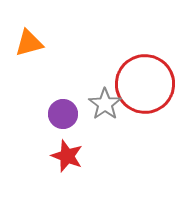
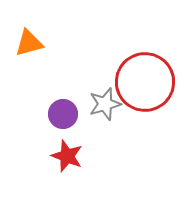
red circle: moved 2 px up
gray star: rotated 20 degrees clockwise
